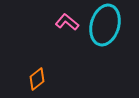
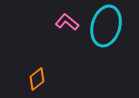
cyan ellipse: moved 1 px right, 1 px down
